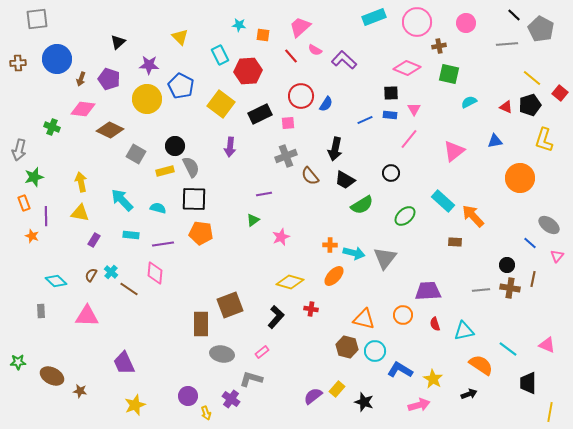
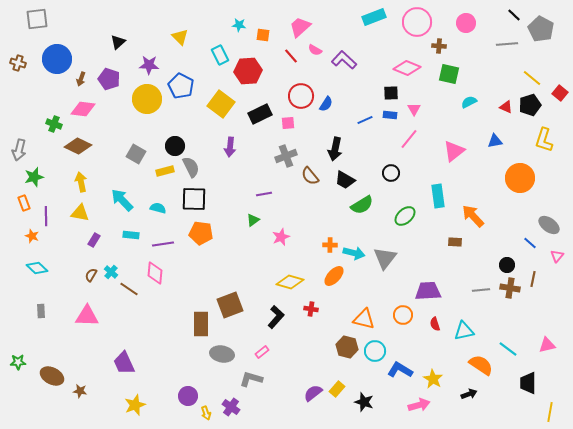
brown cross at (439, 46): rotated 16 degrees clockwise
brown cross at (18, 63): rotated 21 degrees clockwise
green cross at (52, 127): moved 2 px right, 3 px up
brown diamond at (110, 130): moved 32 px left, 16 px down
cyan rectangle at (443, 201): moved 5 px left, 5 px up; rotated 40 degrees clockwise
cyan diamond at (56, 281): moved 19 px left, 13 px up
pink triangle at (547, 345): rotated 36 degrees counterclockwise
purple semicircle at (313, 396): moved 3 px up
purple cross at (231, 399): moved 8 px down
